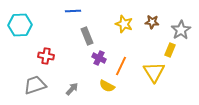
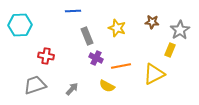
yellow star: moved 7 px left, 4 px down
gray star: moved 1 px left
purple cross: moved 3 px left
orange line: rotated 54 degrees clockwise
yellow triangle: moved 2 px down; rotated 35 degrees clockwise
